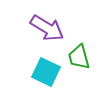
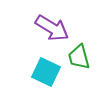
purple arrow: moved 5 px right
